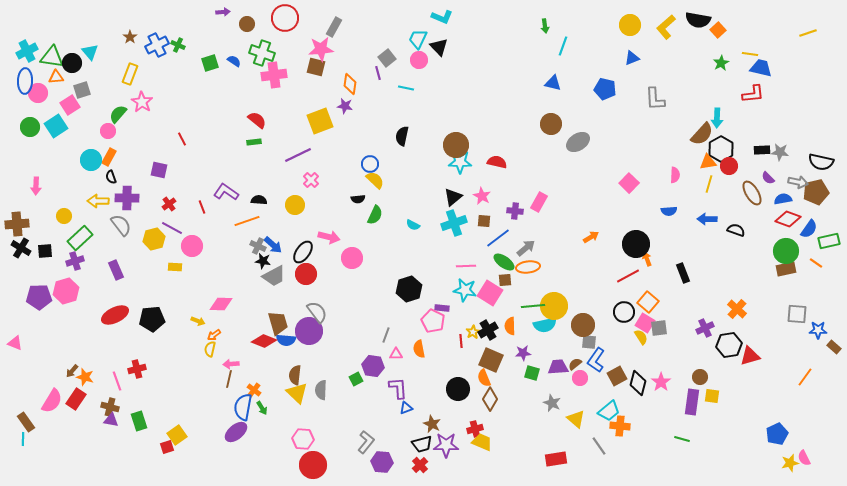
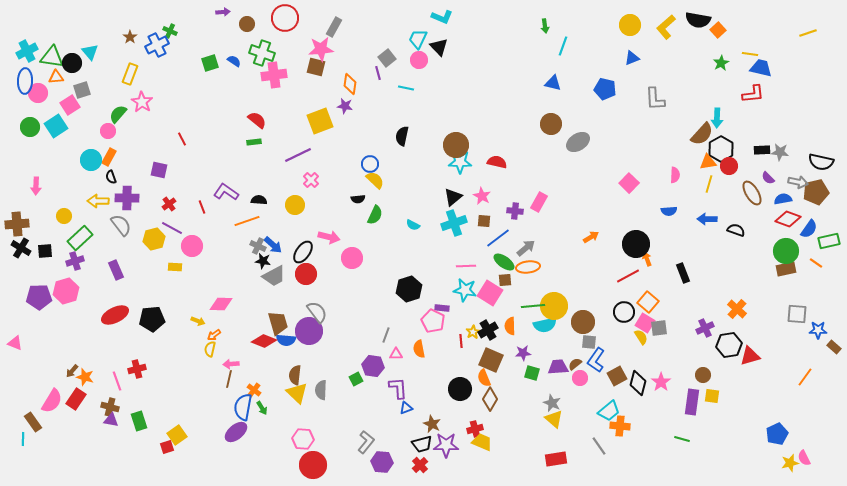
green cross at (178, 45): moved 8 px left, 14 px up
brown circle at (583, 325): moved 3 px up
brown circle at (700, 377): moved 3 px right, 2 px up
black circle at (458, 389): moved 2 px right
yellow triangle at (576, 419): moved 22 px left
brown rectangle at (26, 422): moved 7 px right
